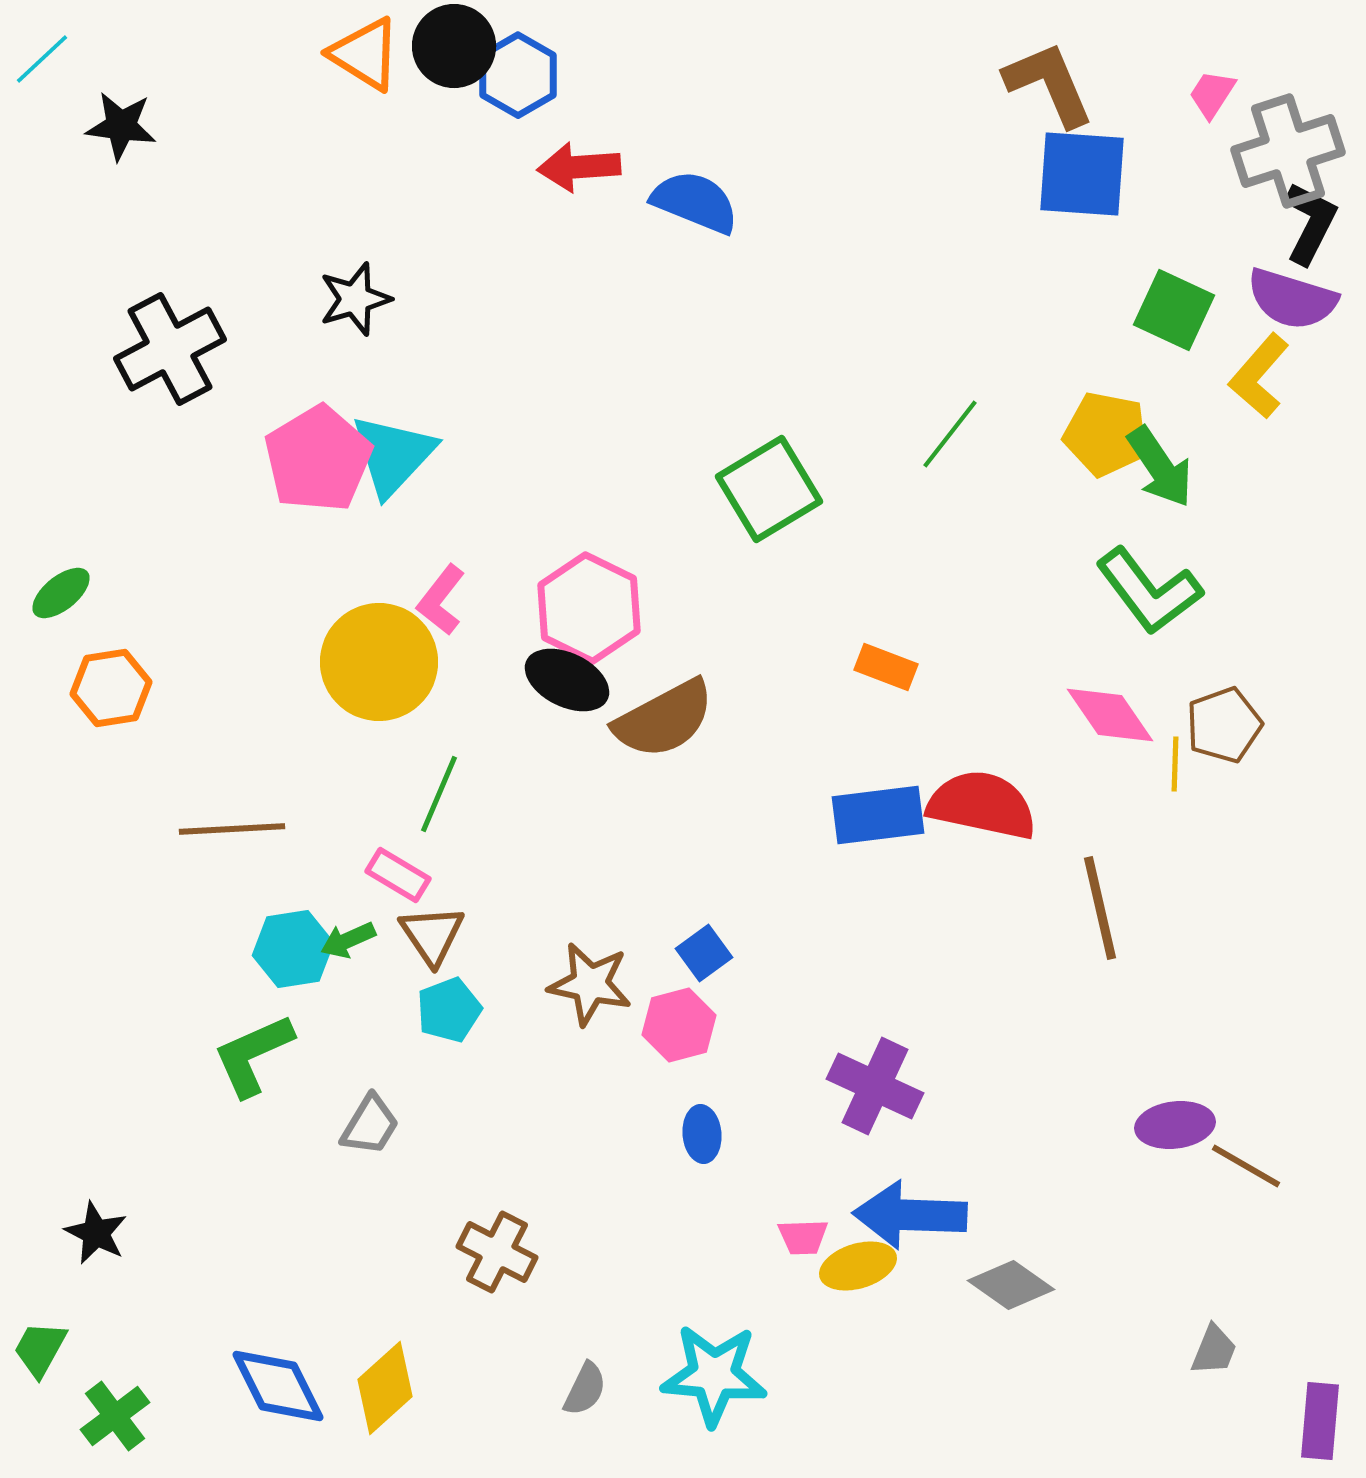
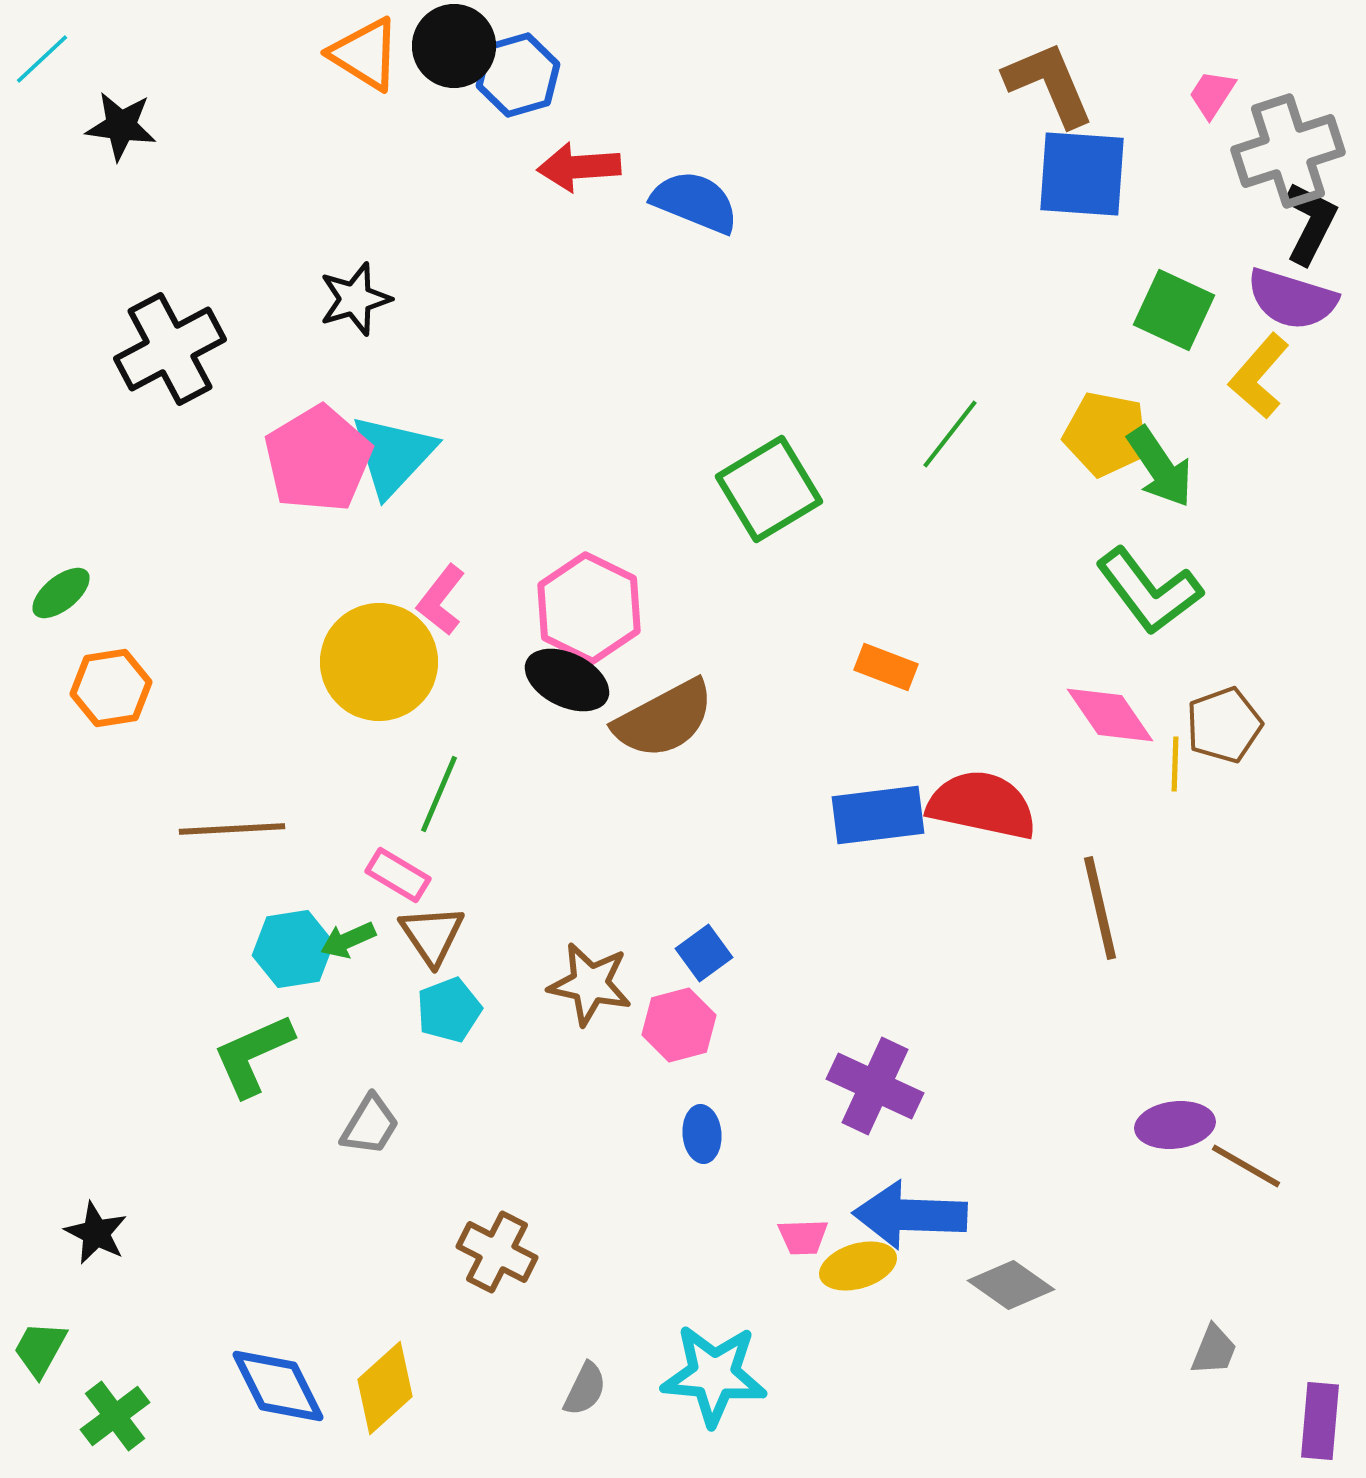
blue hexagon at (518, 75): rotated 14 degrees clockwise
